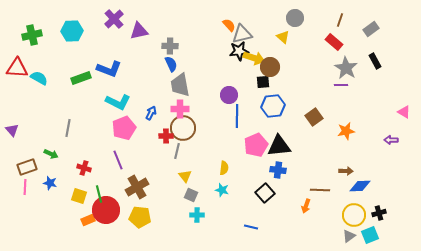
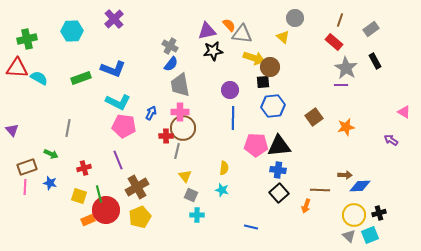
purple triangle at (139, 31): moved 68 px right
gray triangle at (242, 34): rotated 20 degrees clockwise
green cross at (32, 35): moved 5 px left, 4 px down
gray cross at (170, 46): rotated 28 degrees clockwise
black star at (239, 51): moved 26 px left
blue semicircle at (171, 64): rotated 63 degrees clockwise
blue L-shape at (109, 69): moved 4 px right
purple circle at (229, 95): moved 1 px right, 5 px up
pink cross at (180, 109): moved 3 px down
blue line at (237, 116): moved 4 px left, 2 px down
pink pentagon at (124, 128): moved 2 px up; rotated 30 degrees clockwise
orange star at (346, 131): moved 4 px up
purple arrow at (391, 140): rotated 32 degrees clockwise
pink pentagon at (256, 145): rotated 25 degrees clockwise
red cross at (84, 168): rotated 32 degrees counterclockwise
brown arrow at (346, 171): moved 1 px left, 4 px down
black square at (265, 193): moved 14 px right
yellow pentagon at (140, 217): rotated 30 degrees counterclockwise
gray triangle at (349, 236): rotated 40 degrees counterclockwise
